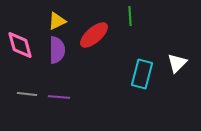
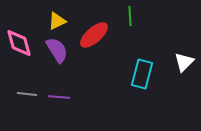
pink diamond: moved 1 px left, 2 px up
purple semicircle: rotated 32 degrees counterclockwise
white triangle: moved 7 px right, 1 px up
